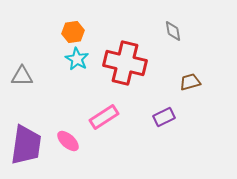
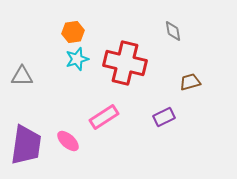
cyan star: rotated 25 degrees clockwise
